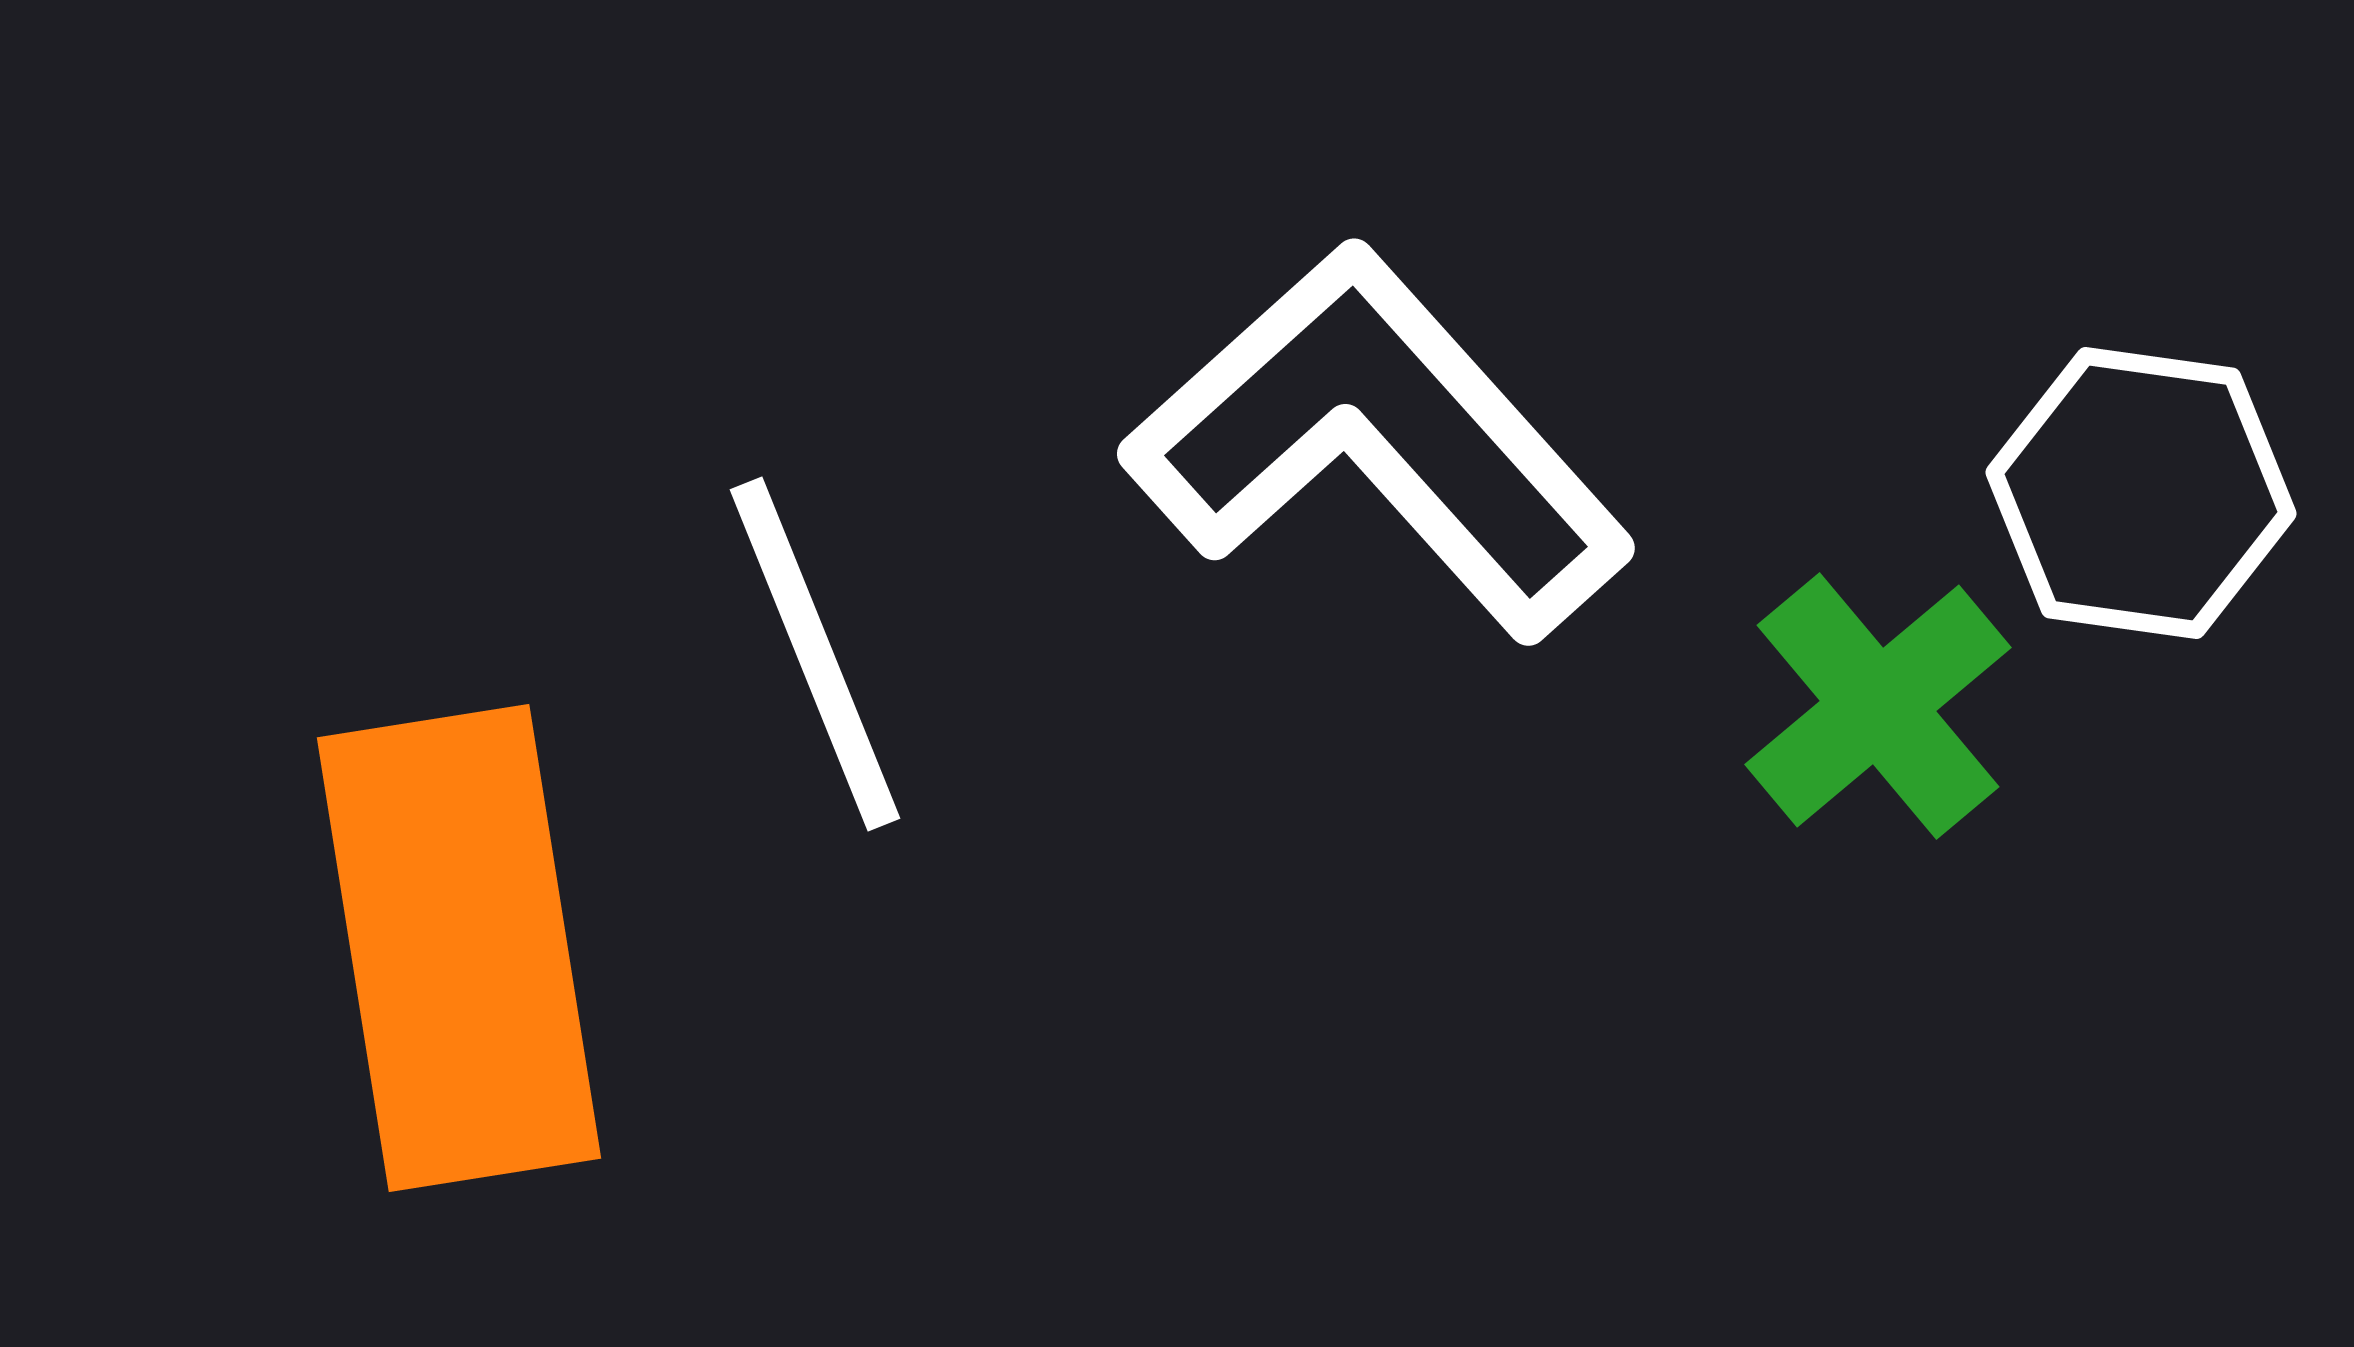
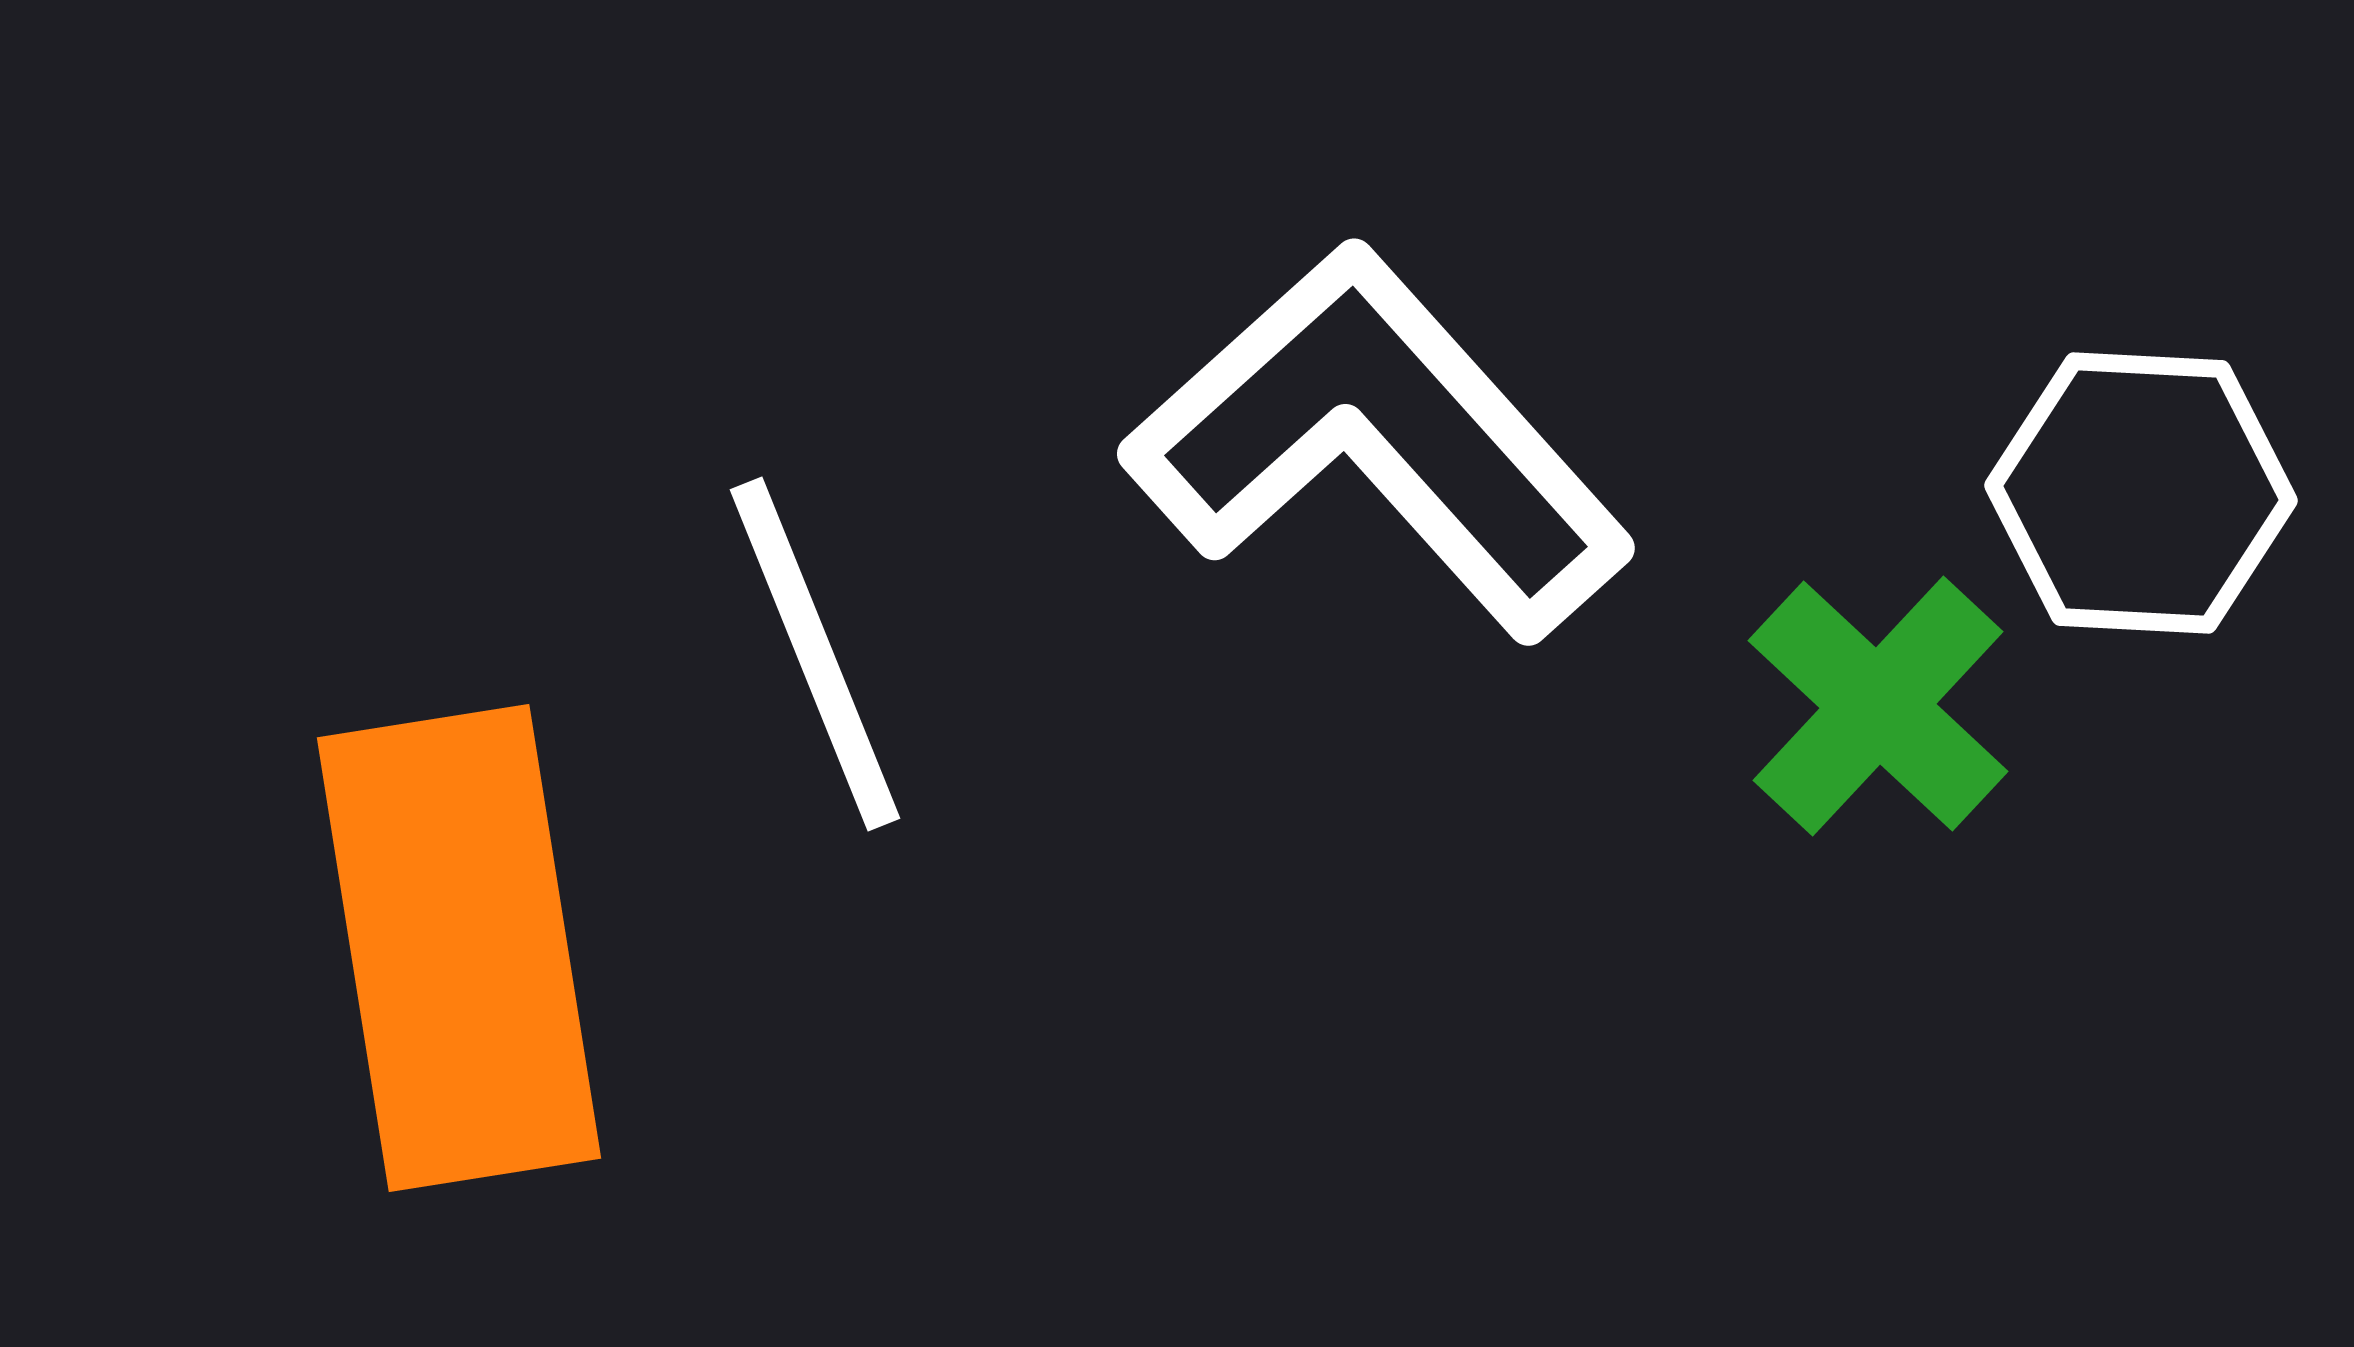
white hexagon: rotated 5 degrees counterclockwise
green cross: rotated 7 degrees counterclockwise
